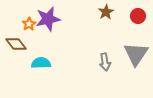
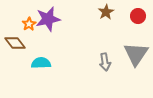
brown diamond: moved 1 px left, 1 px up
